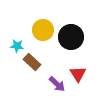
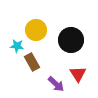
yellow circle: moved 7 px left
black circle: moved 3 px down
brown rectangle: rotated 18 degrees clockwise
purple arrow: moved 1 px left
